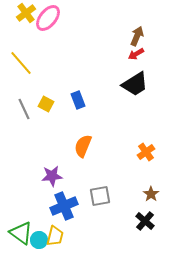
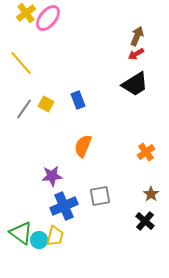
gray line: rotated 60 degrees clockwise
